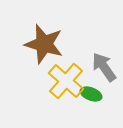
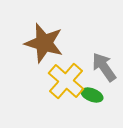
brown star: moved 1 px up
green ellipse: moved 1 px right, 1 px down
